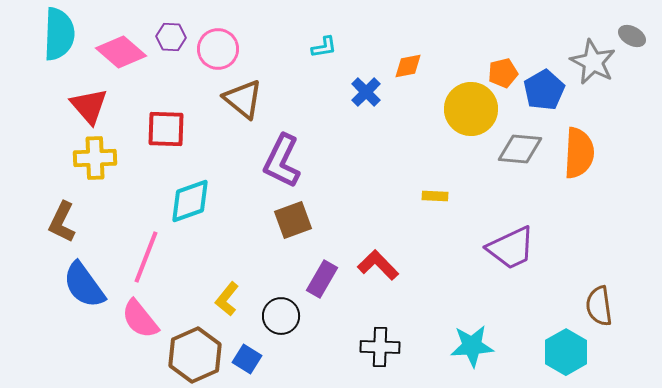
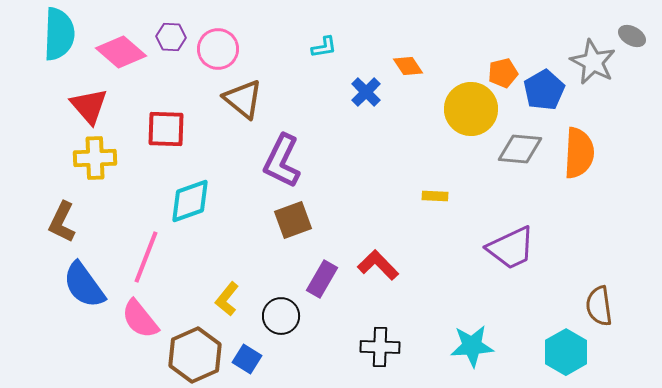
orange diamond: rotated 68 degrees clockwise
